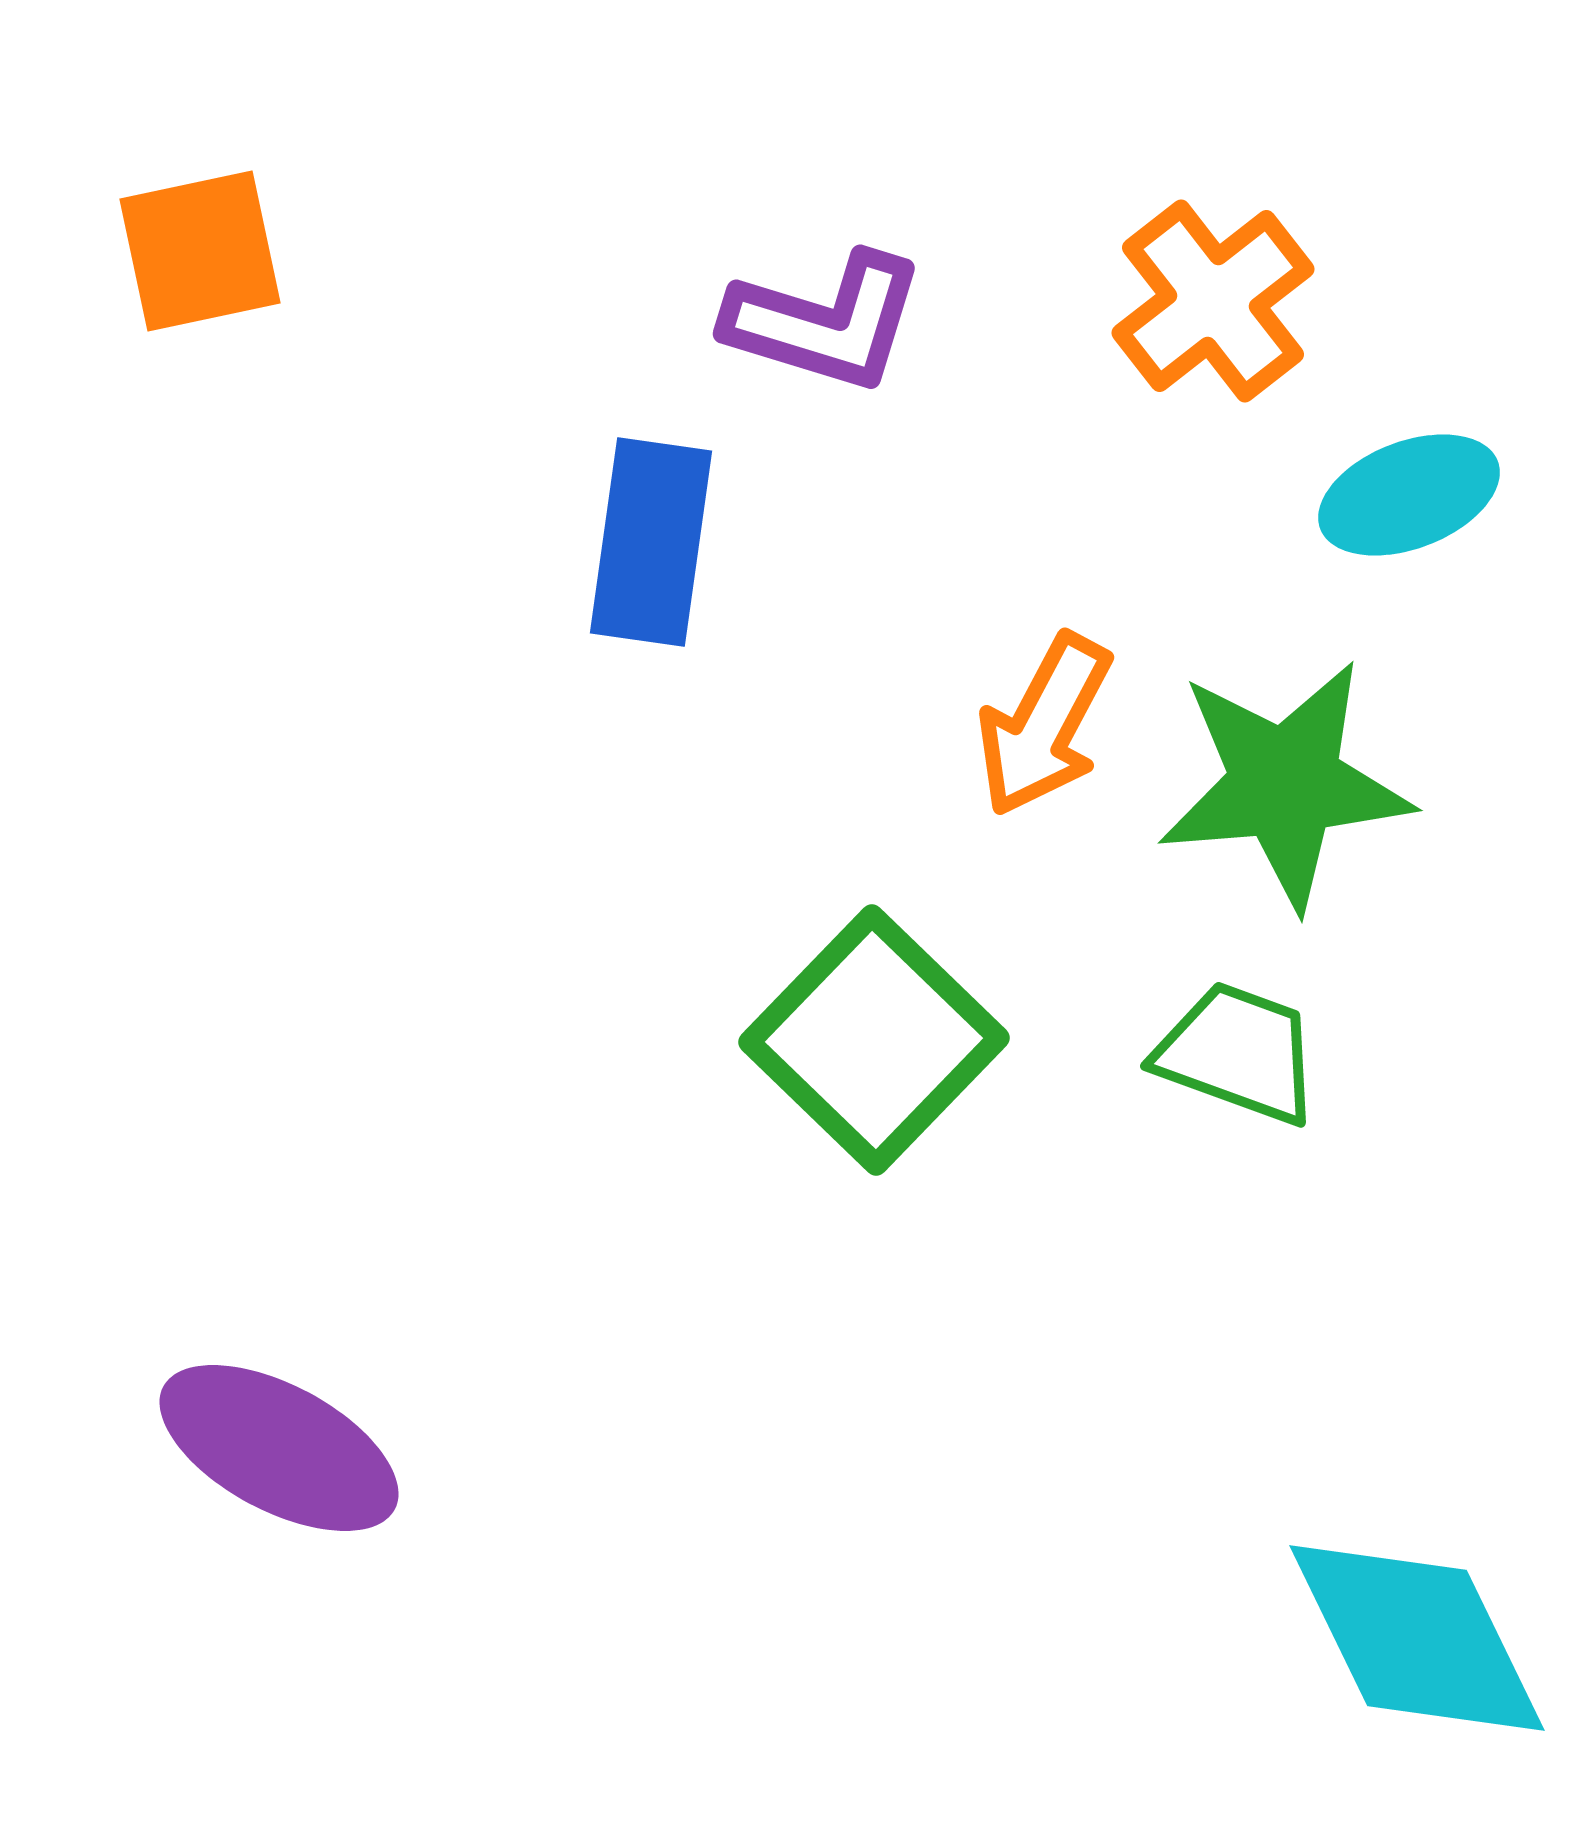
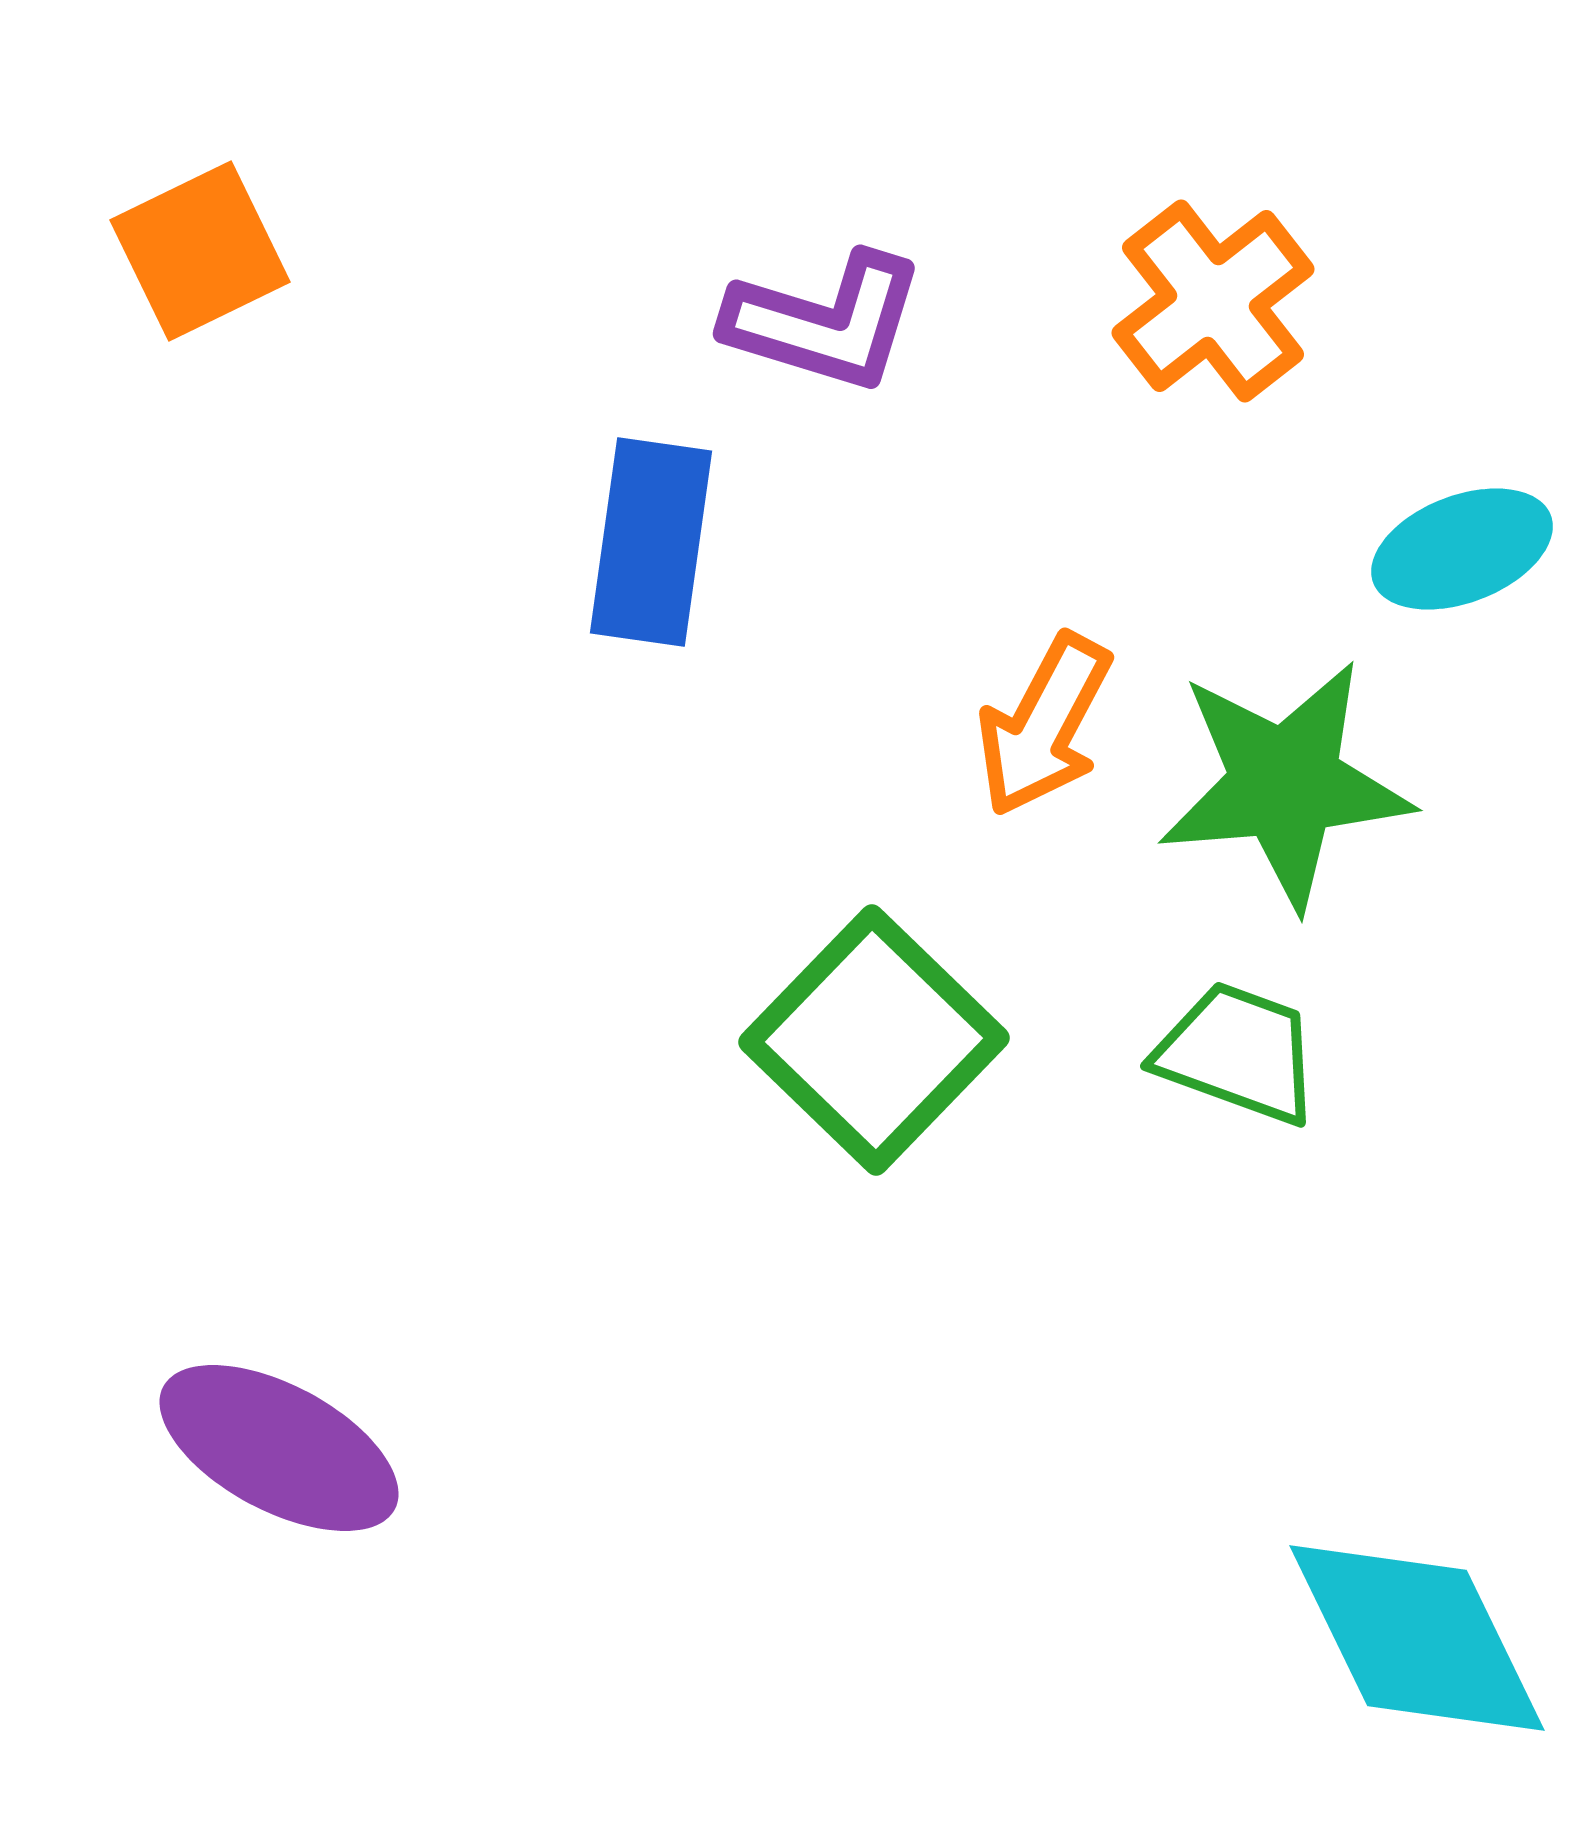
orange square: rotated 14 degrees counterclockwise
cyan ellipse: moved 53 px right, 54 px down
